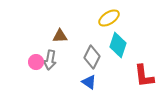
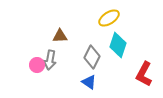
pink circle: moved 1 px right, 3 px down
red L-shape: moved 2 px up; rotated 35 degrees clockwise
